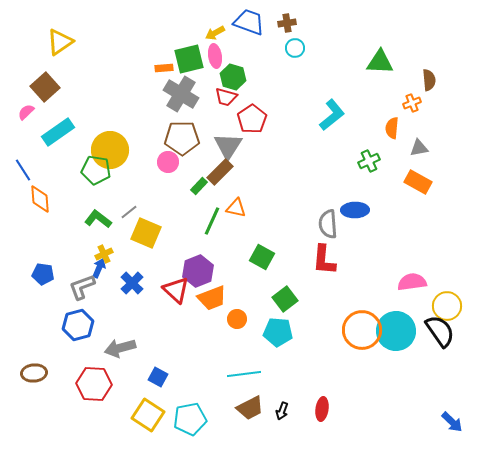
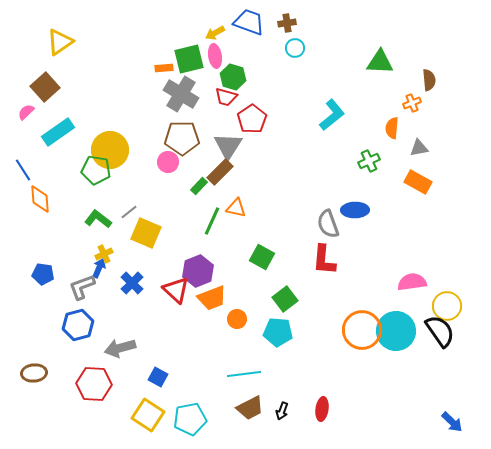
gray semicircle at (328, 224): rotated 16 degrees counterclockwise
